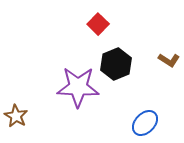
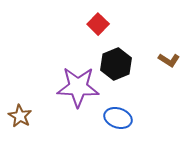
brown star: moved 4 px right
blue ellipse: moved 27 px left, 5 px up; rotated 64 degrees clockwise
